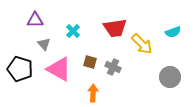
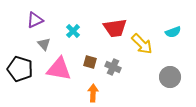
purple triangle: rotated 24 degrees counterclockwise
pink triangle: rotated 20 degrees counterclockwise
